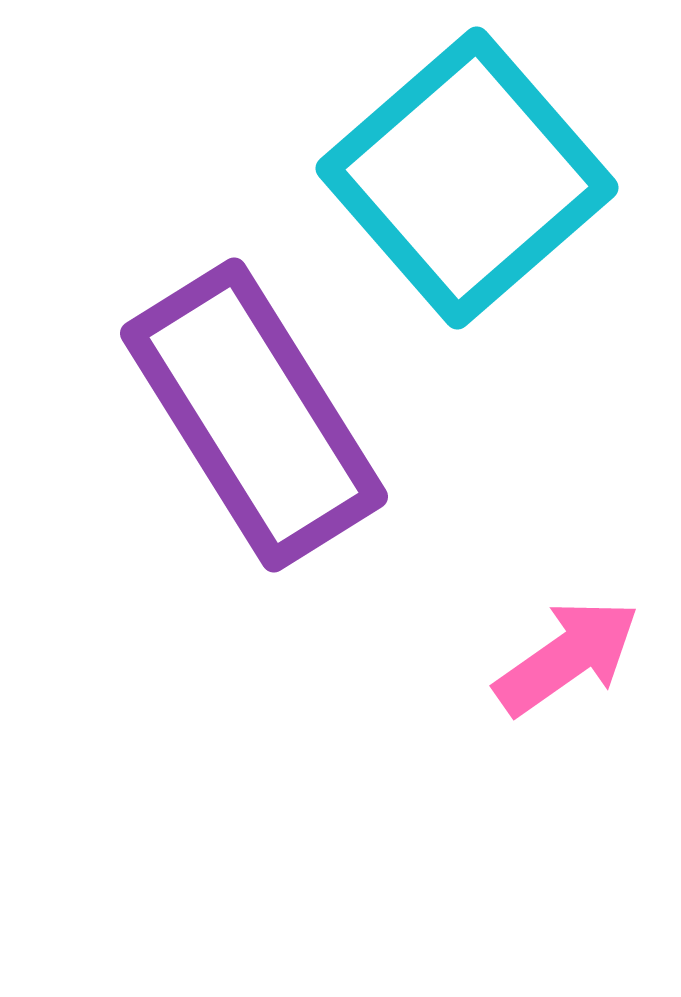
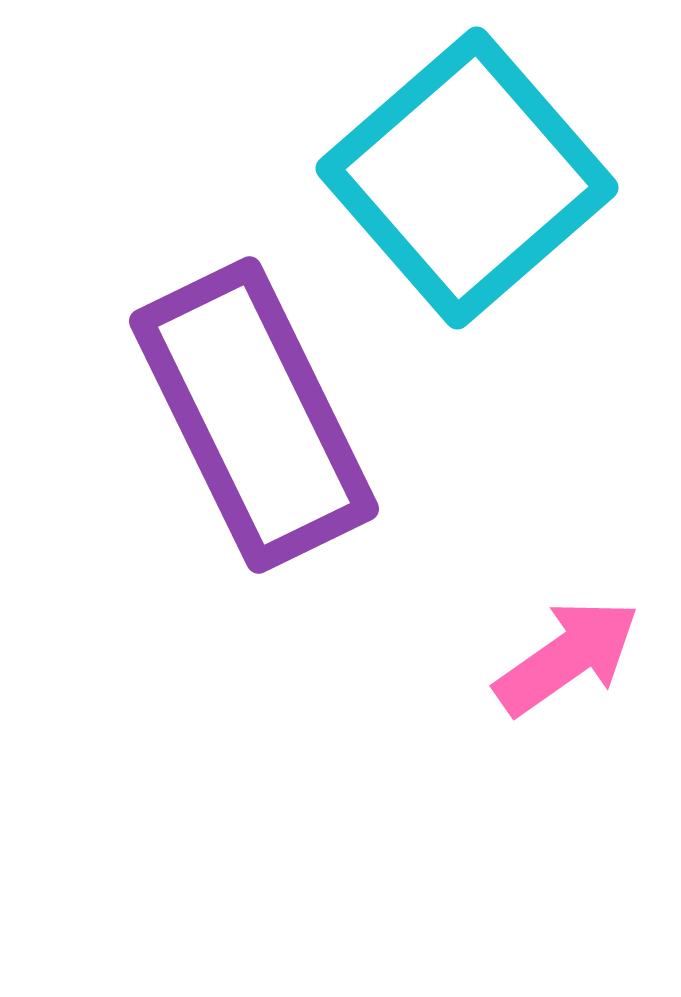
purple rectangle: rotated 6 degrees clockwise
